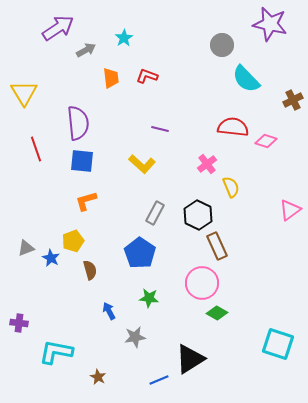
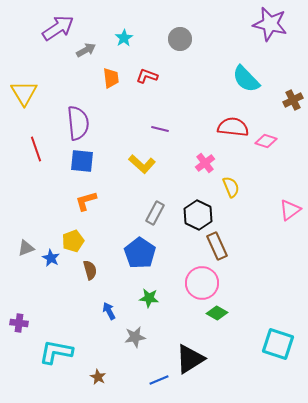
gray circle: moved 42 px left, 6 px up
pink cross: moved 2 px left, 1 px up
